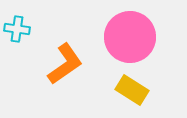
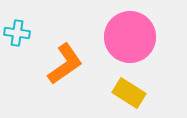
cyan cross: moved 4 px down
yellow rectangle: moved 3 px left, 3 px down
